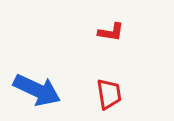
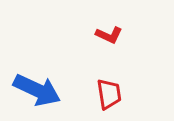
red L-shape: moved 2 px left, 3 px down; rotated 16 degrees clockwise
